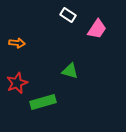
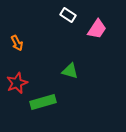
orange arrow: rotated 56 degrees clockwise
